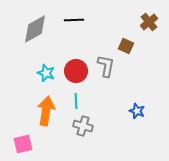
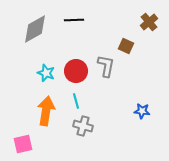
cyan line: rotated 14 degrees counterclockwise
blue star: moved 5 px right; rotated 14 degrees counterclockwise
